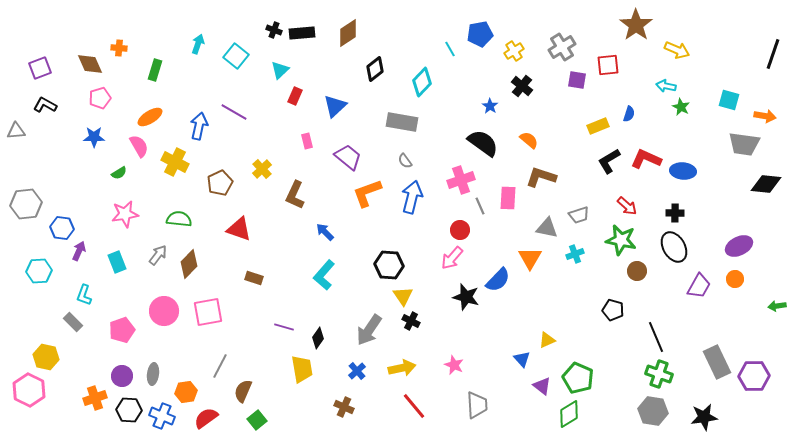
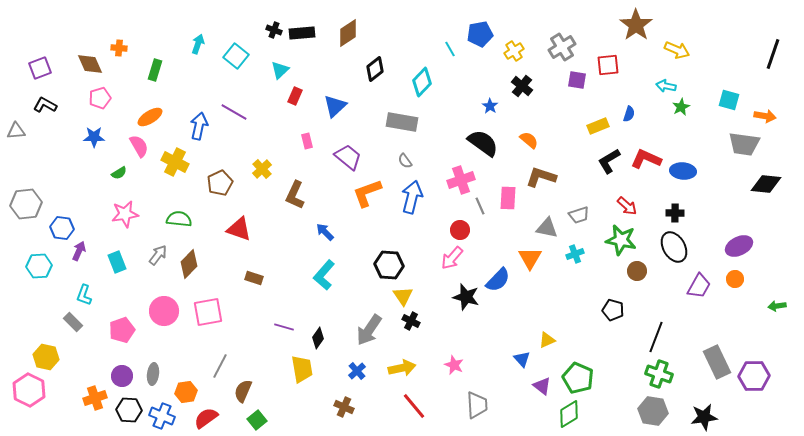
green star at (681, 107): rotated 18 degrees clockwise
cyan hexagon at (39, 271): moved 5 px up
black line at (656, 337): rotated 44 degrees clockwise
